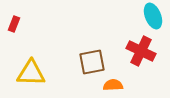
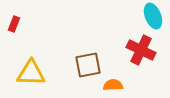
red cross: moved 1 px up
brown square: moved 4 px left, 3 px down
